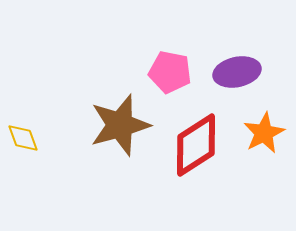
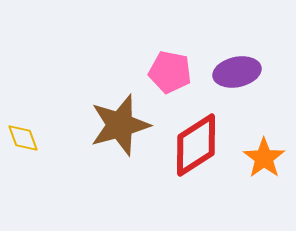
orange star: moved 25 px down; rotated 9 degrees counterclockwise
